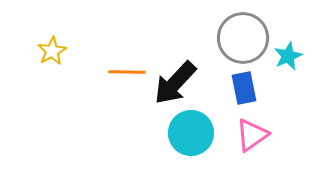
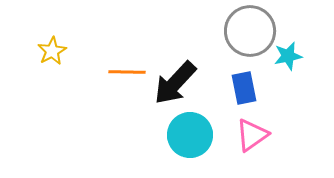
gray circle: moved 7 px right, 7 px up
cyan star: rotated 12 degrees clockwise
cyan circle: moved 1 px left, 2 px down
